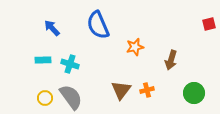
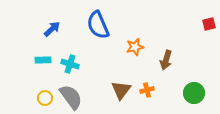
blue arrow: moved 1 px down; rotated 90 degrees clockwise
brown arrow: moved 5 px left
